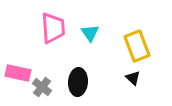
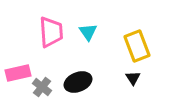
pink trapezoid: moved 2 px left, 4 px down
cyan triangle: moved 2 px left, 1 px up
pink rectangle: rotated 25 degrees counterclockwise
black triangle: rotated 14 degrees clockwise
black ellipse: rotated 64 degrees clockwise
